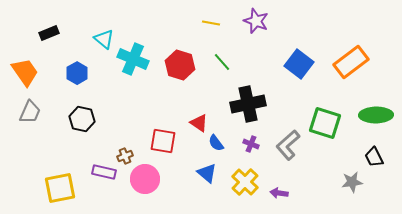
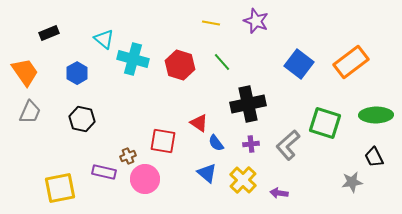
cyan cross: rotated 8 degrees counterclockwise
purple cross: rotated 28 degrees counterclockwise
brown cross: moved 3 px right
yellow cross: moved 2 px left, 2 px up
